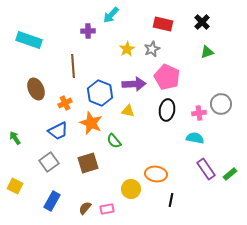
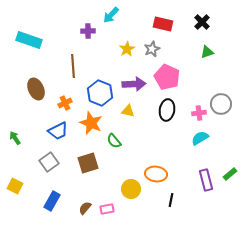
cyan semicircle: moved 5 px right; rotated 42 degrees counterclockwise
purple rectangle: moved 11 px down; rotated 20 degrees clockwise
